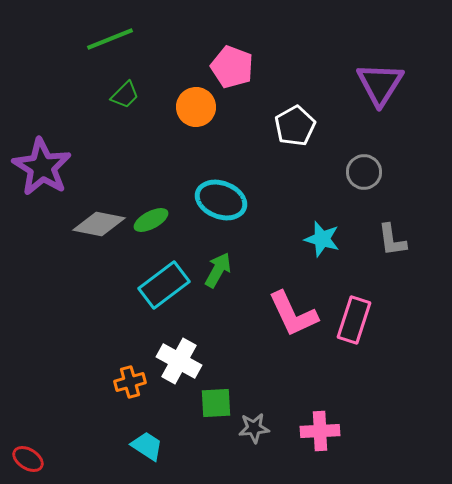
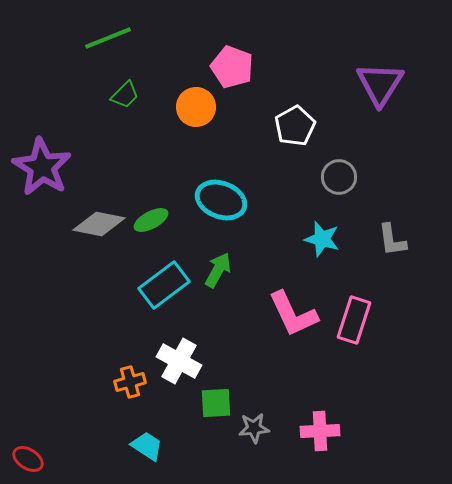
green line: moved 2 px left, 1 px up
gray circle: moved 25 px left, 5 px down
